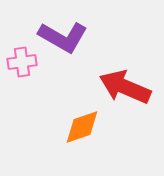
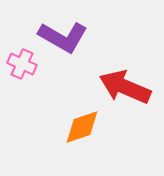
pink cross: moved 2 px down; rotated 32 degrees clockwise
